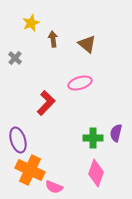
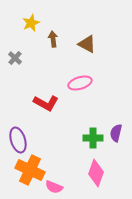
brown triangle: rotated 12 degrees counterclockwise
red L-shape: rotated 75 degrees clockwise
